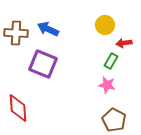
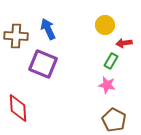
blue arrow: rotated 40 degrees clockwise
brown cross: moved 3 px down
